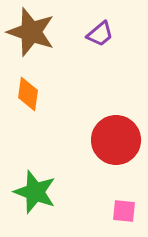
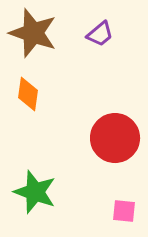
brown star: moved 2 px right, 1 px down
red circle: moved 1 px left, 2 px up
